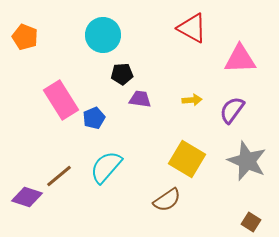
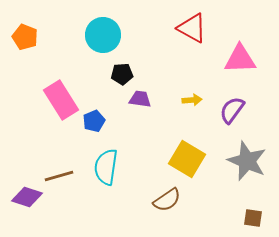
blue pentagon: moved 3 px down
cyan semicircle: rotated 33 degrees counterclockwise
brown line: rotated 24 degrees clockwise
brown square: moved 2 px right, 4 px up; rotated 24 degrees counterclockwise
